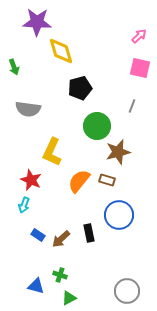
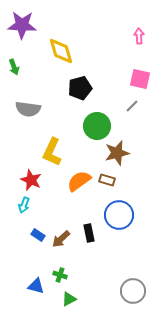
purple star: moved 15 px left, 3 px down
pink arrow: rotated 49 degrees counterclockwise
pink square: moved 11 px down
gray line: rotated 24 degrees clockwise
brown star: moved 1 px left, 1 px down
orange semicircle: rotated 15 degrees clockwise
gray circle: moved 6 px right
green triangle: moved 1 px down
